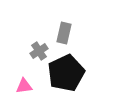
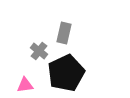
gray cross: rotated 18 degrees counterclockwise
pink triangle: moved 1 px right, 1 px up
